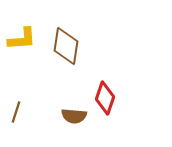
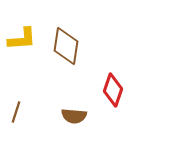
red diamond: moved 8 px right, 8 px up
